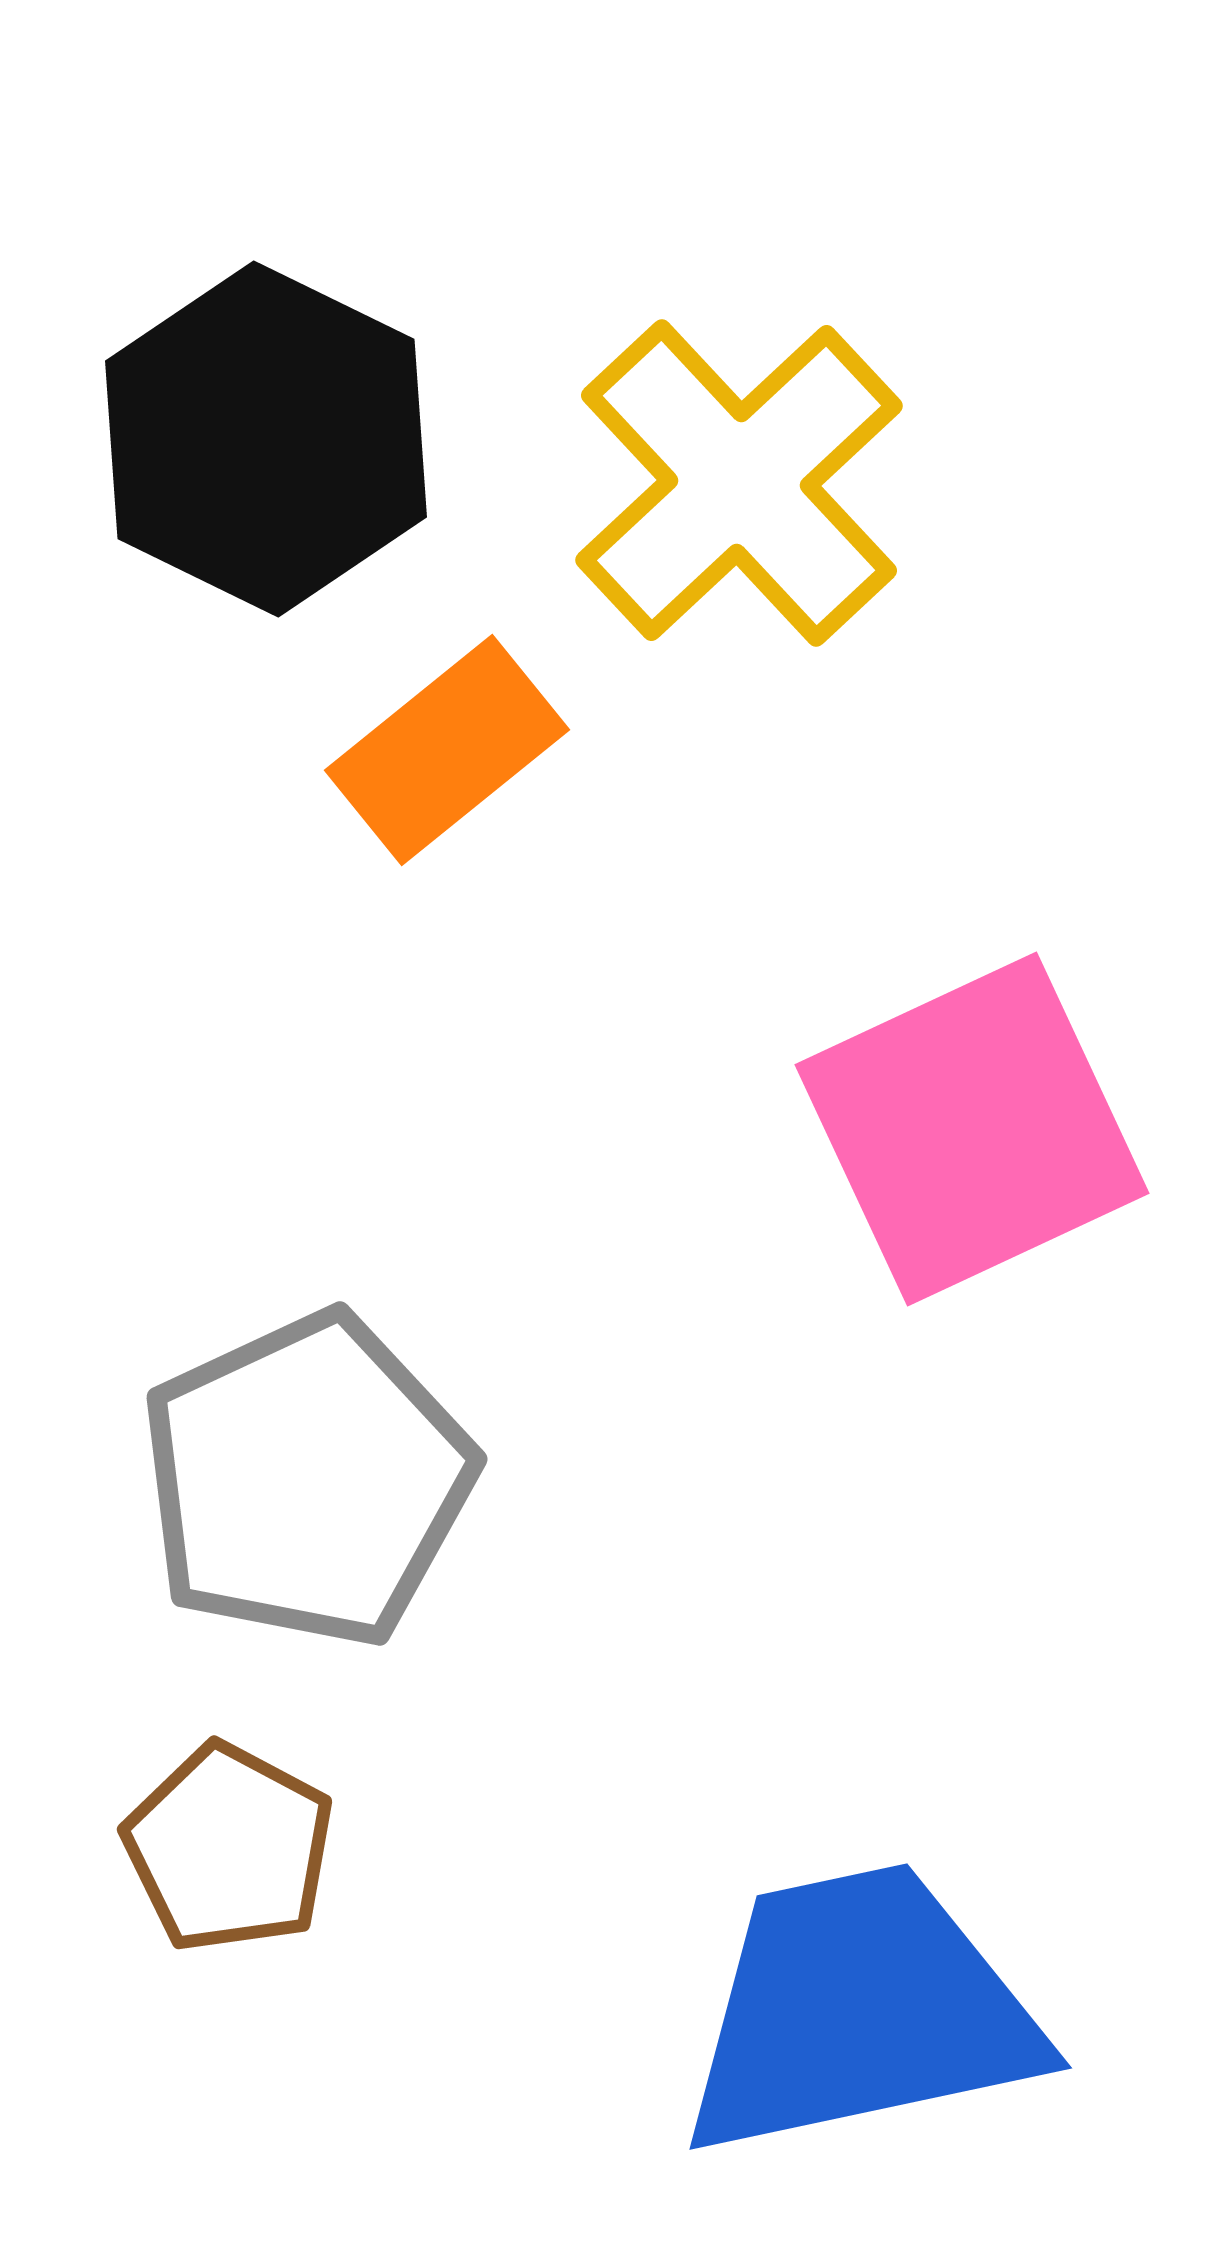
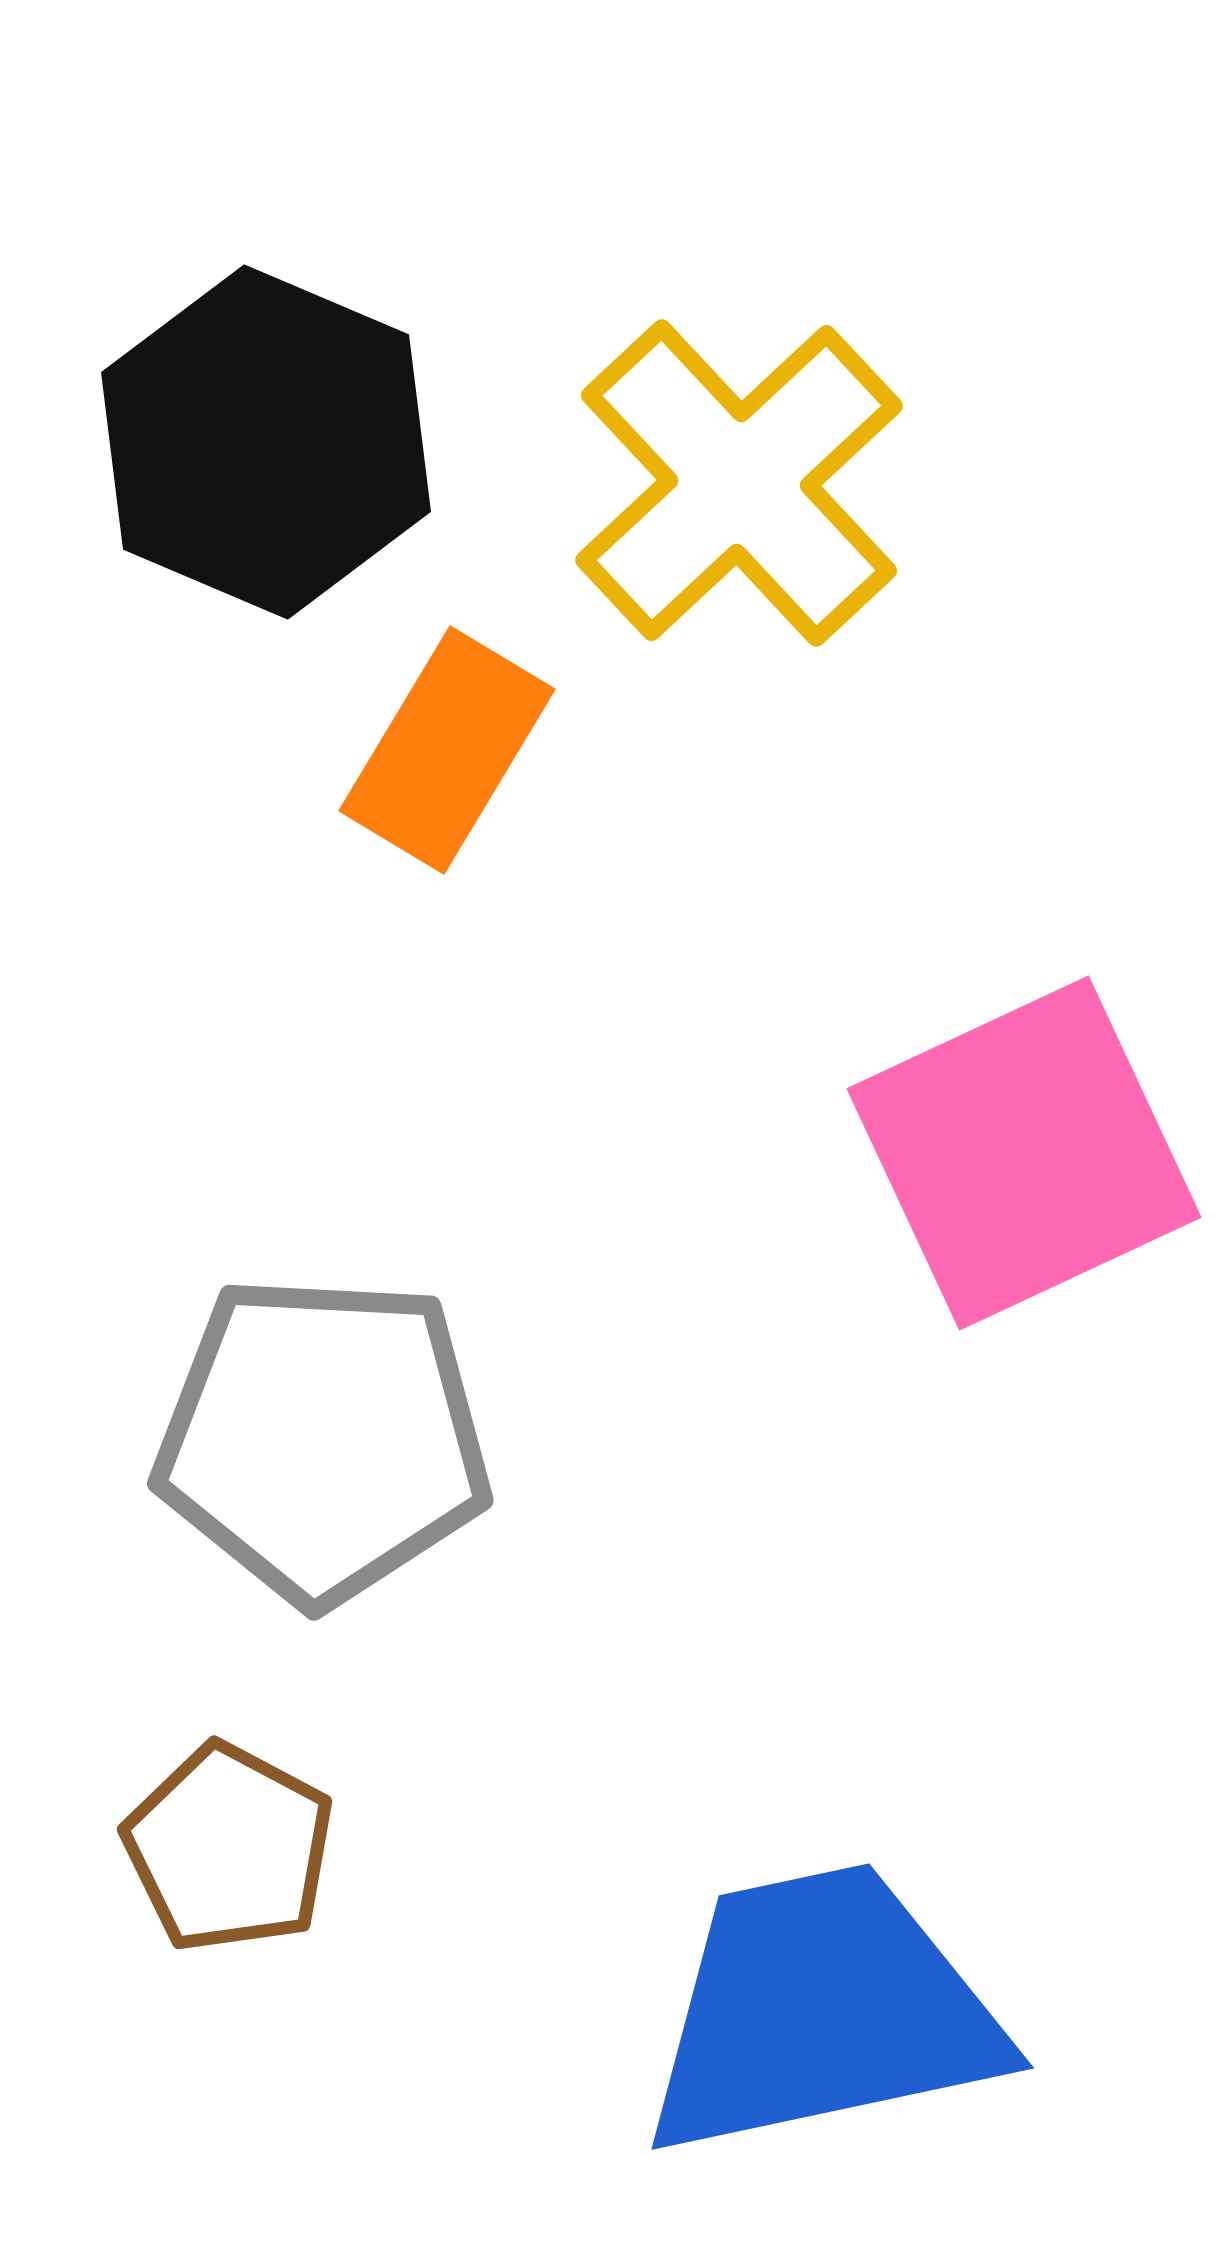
black hexagon: moved 3 px down; rotated 3 degrees counterclockwise
orange rectangle: rotated 20 degrees counterclockwise
pink square: moved 52 px right, 24 px down
gray pentagon: moved 16 px right, 41 px up; rotated 28 degrees clockwise
blue trapezoid: moved 38 px left
